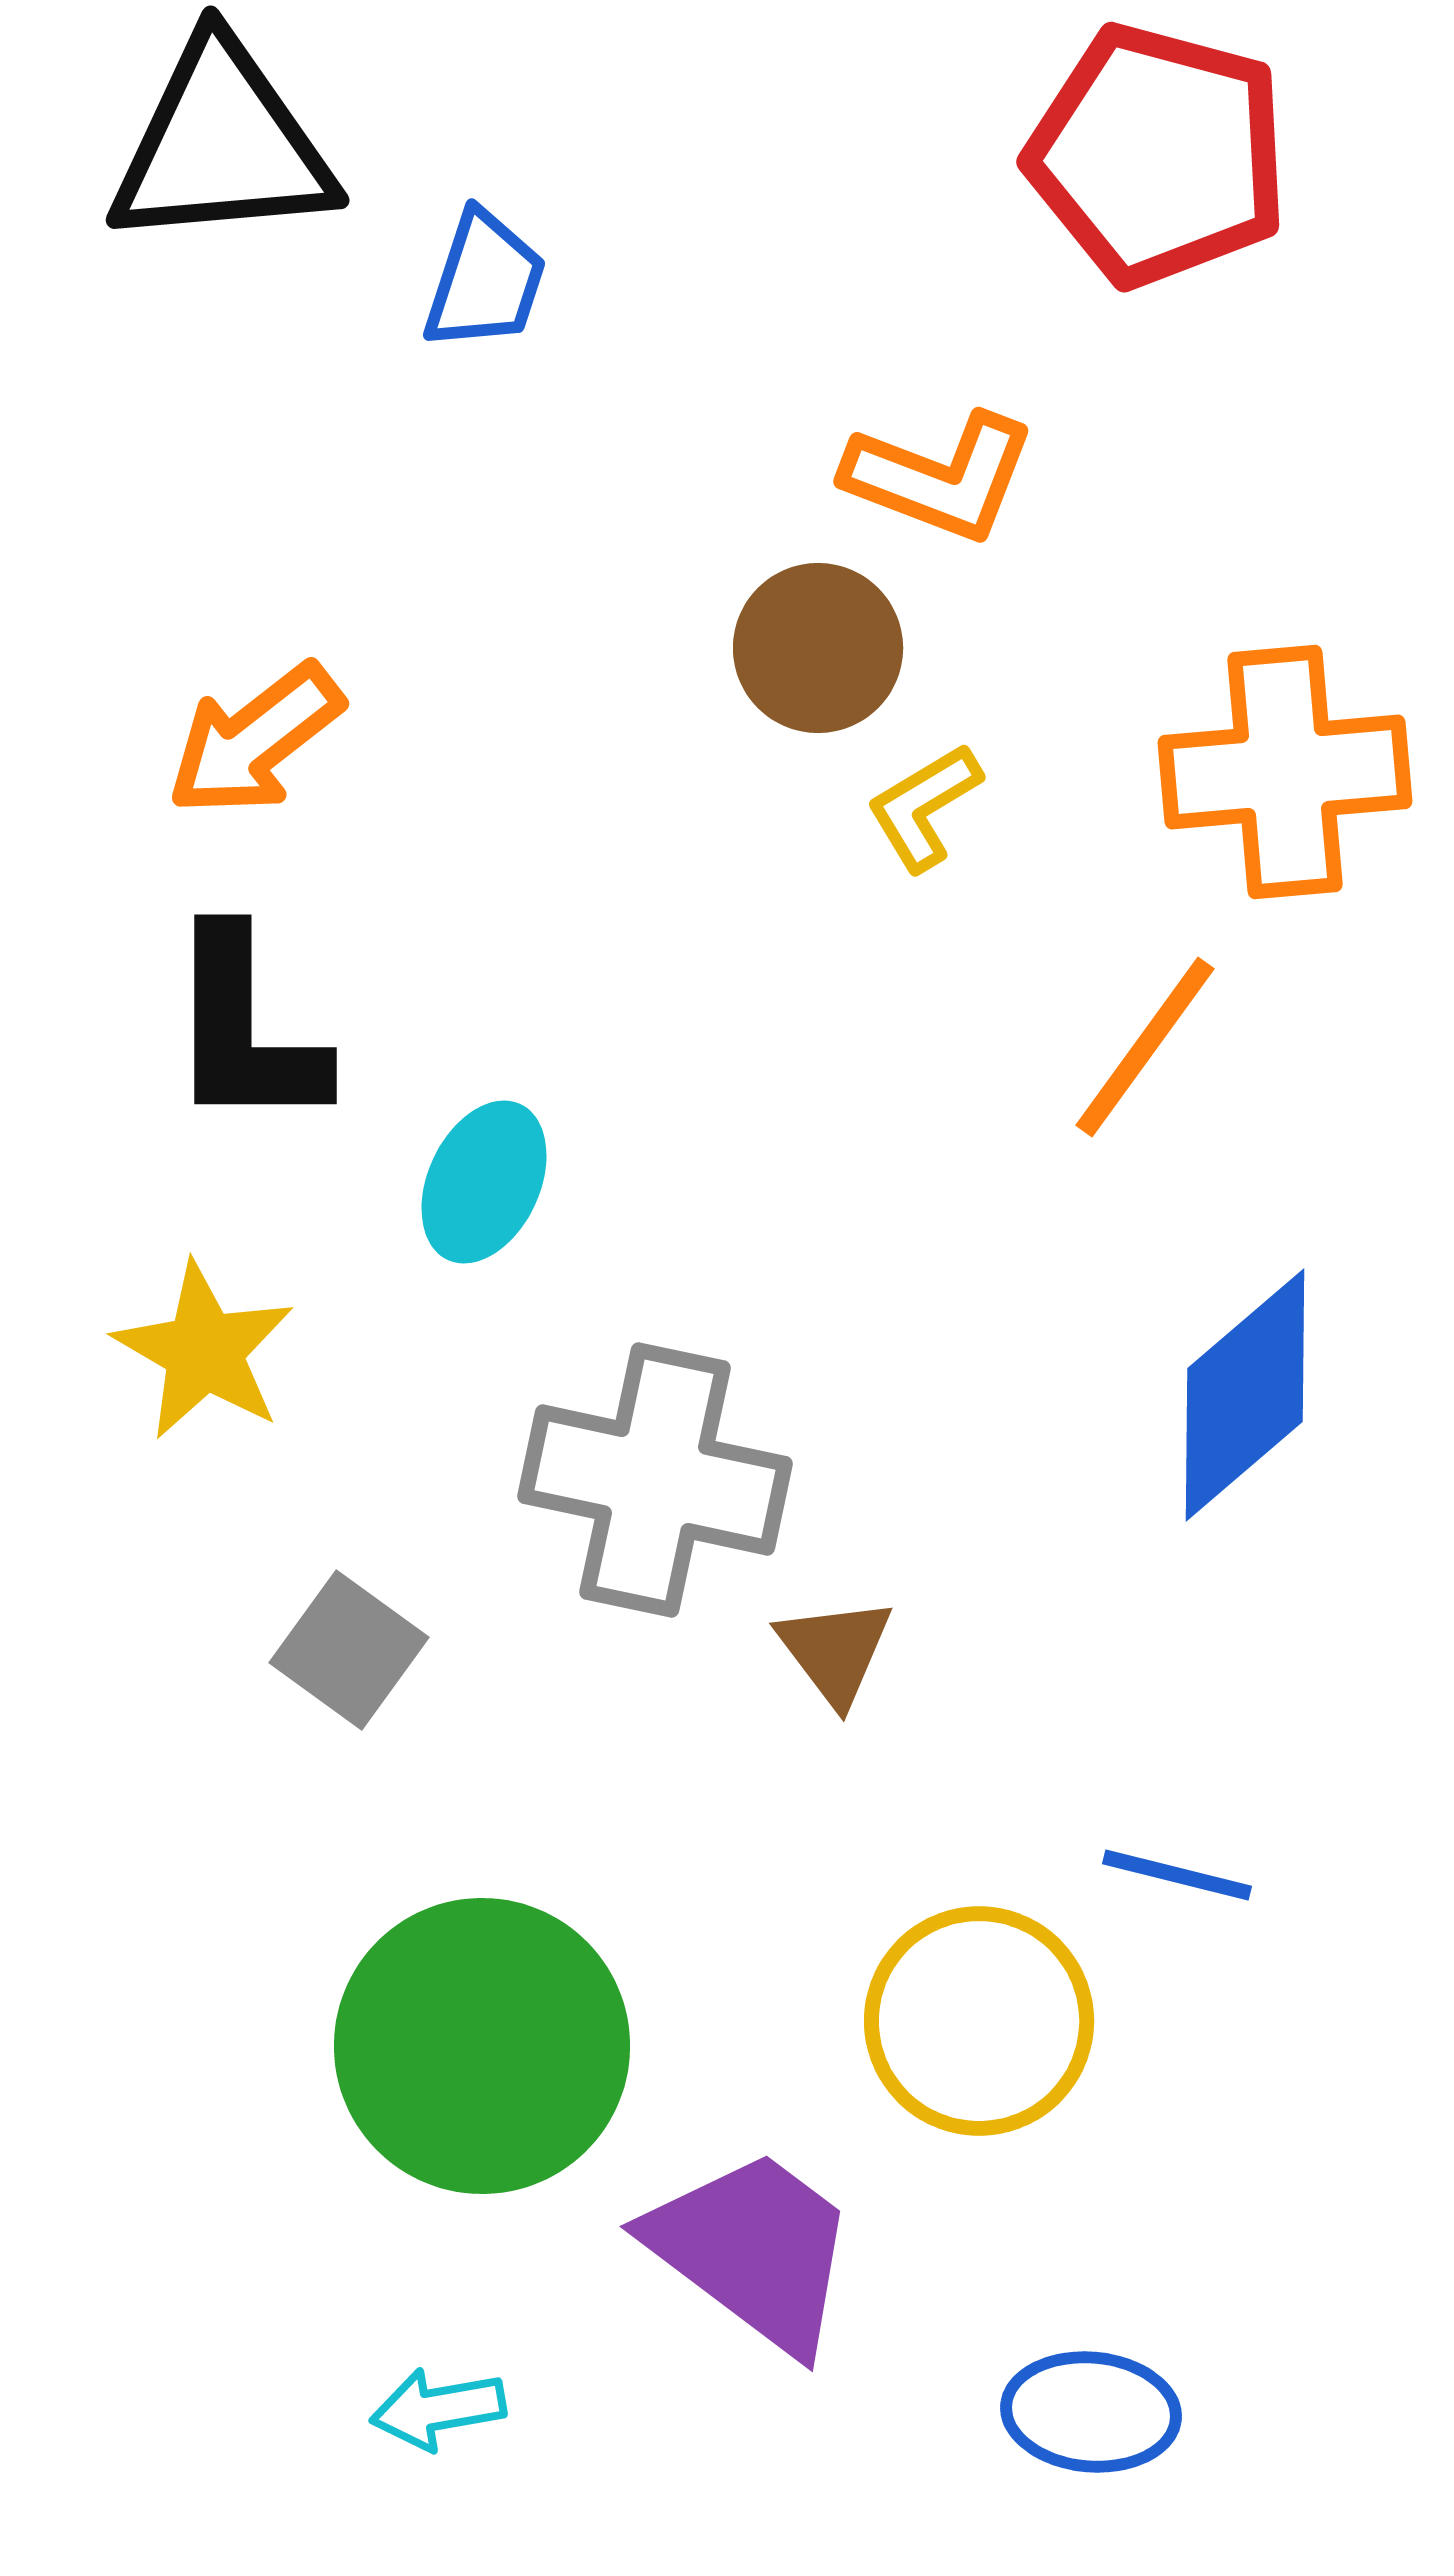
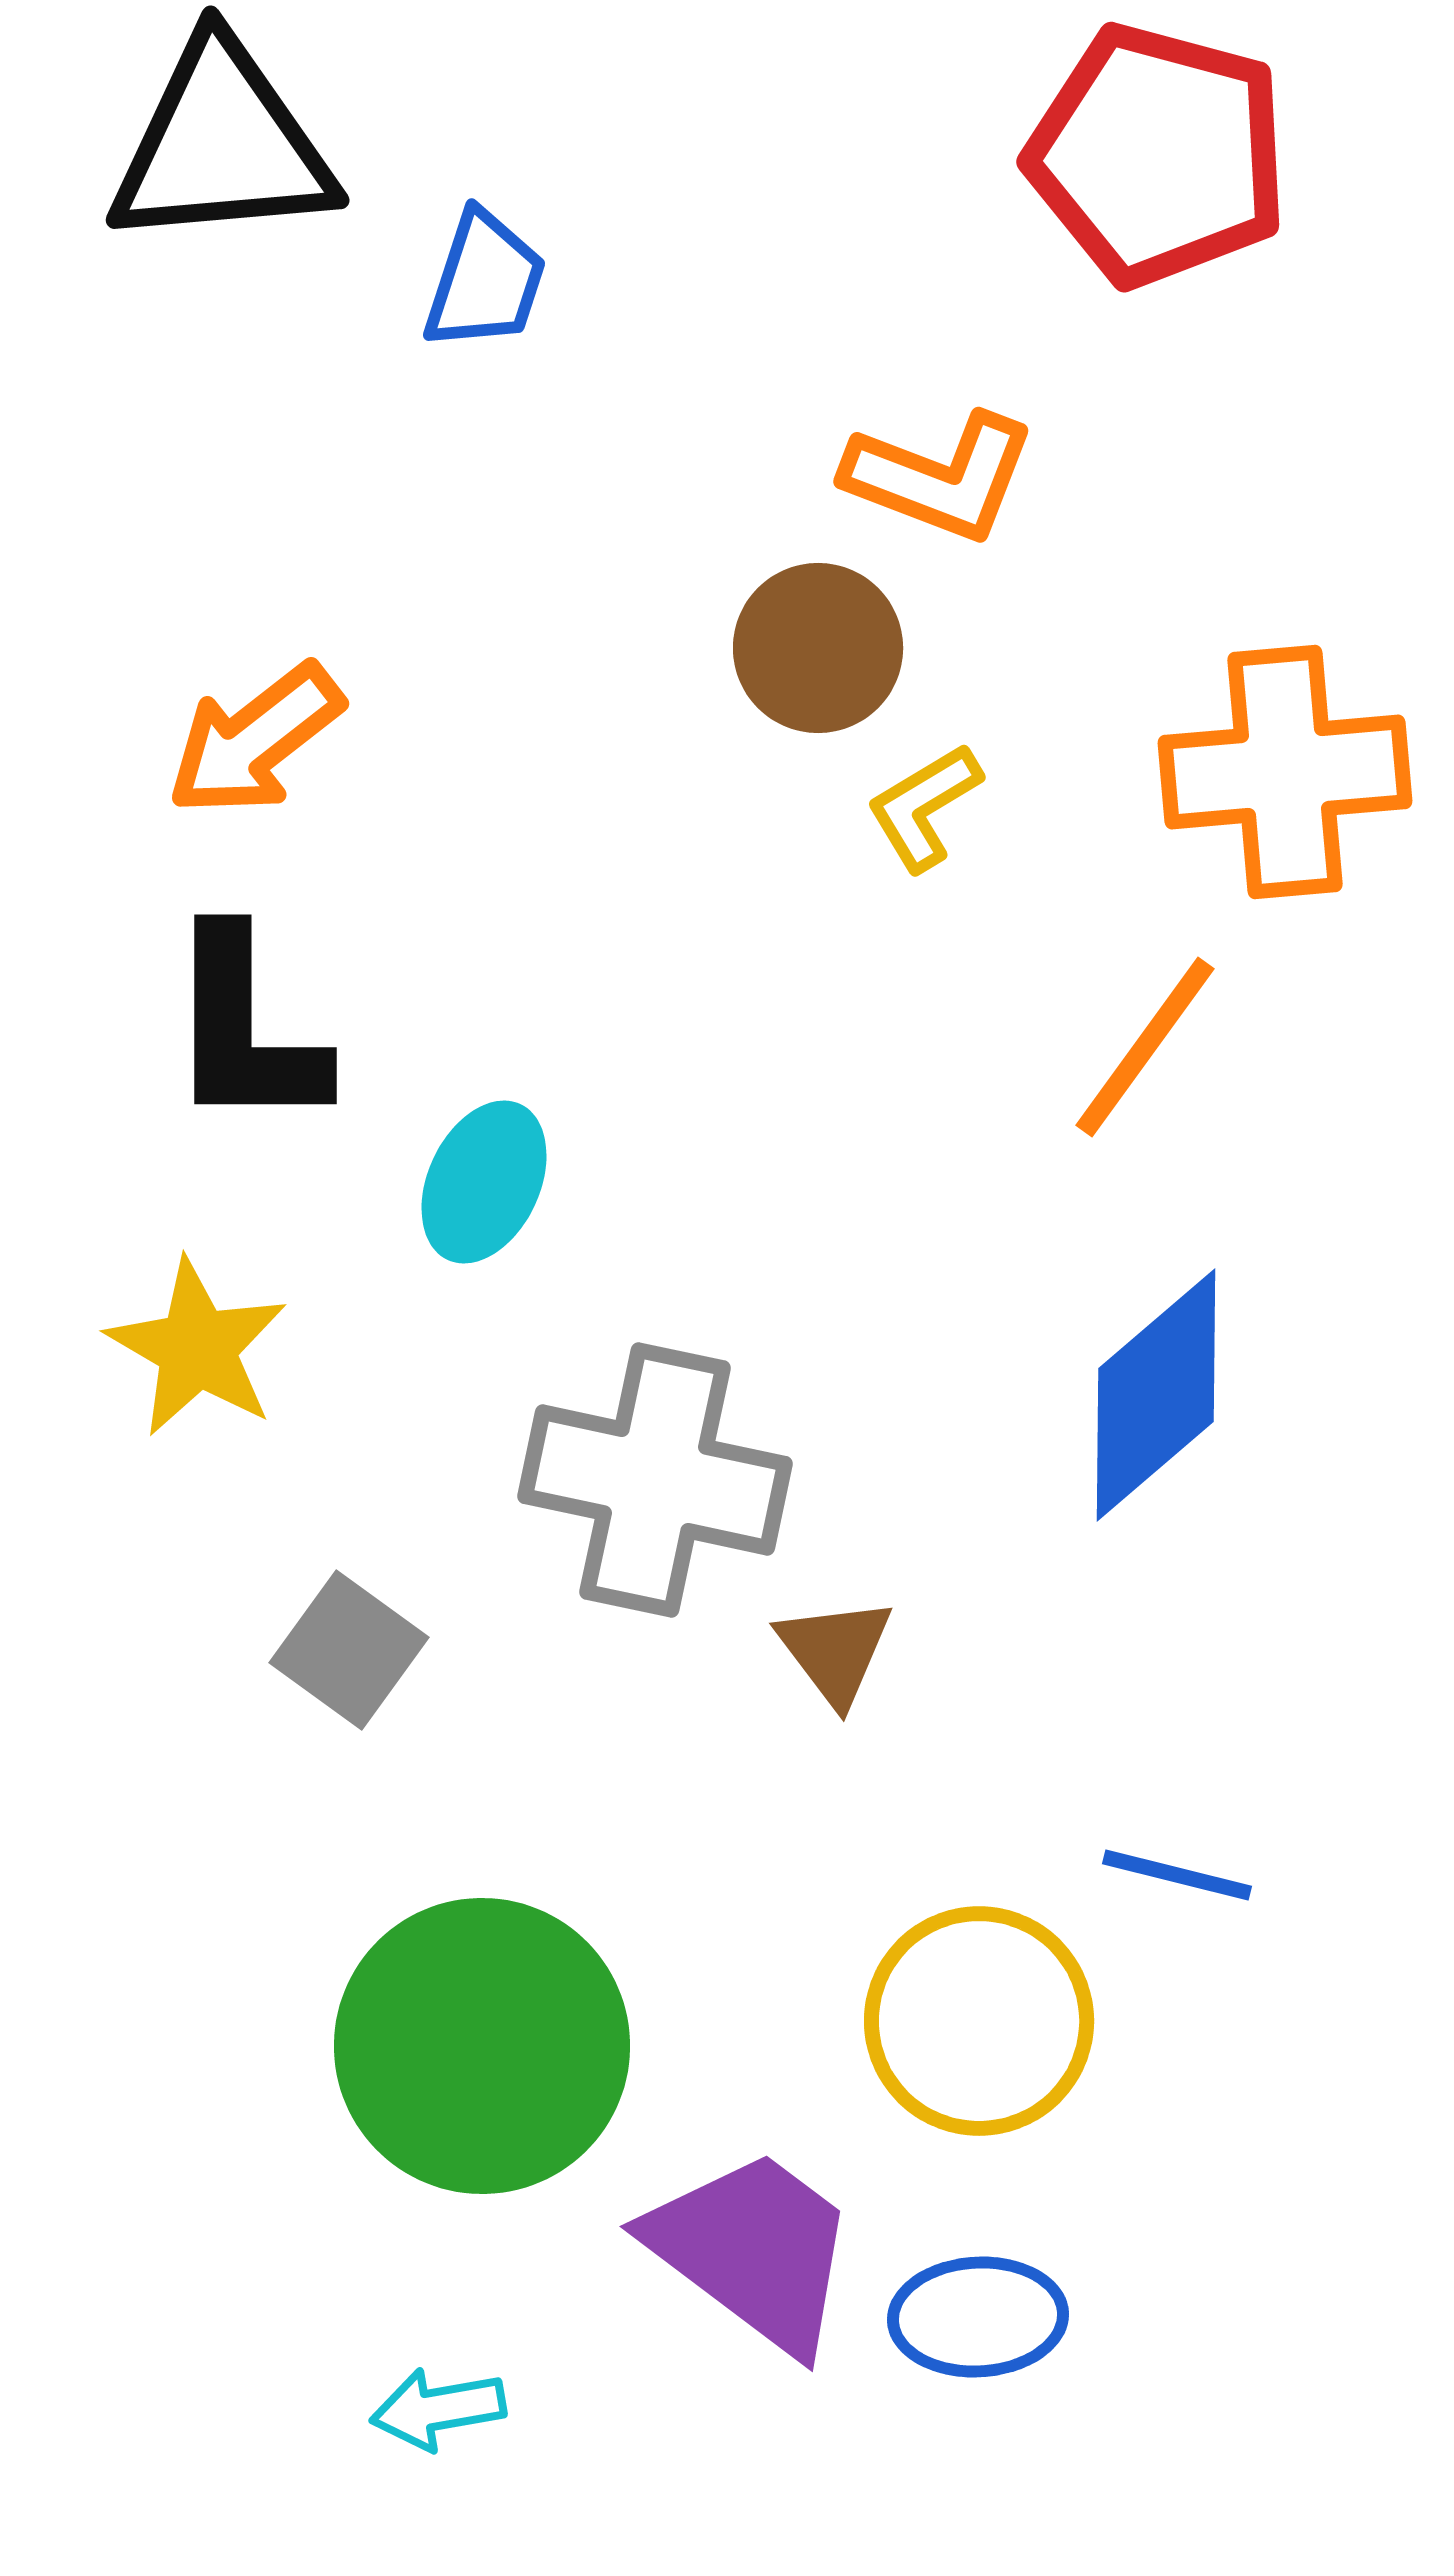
yellow star: moved 7 px left, 3 px up
blue diamond: moved 89 px left
blue ellipse: moved 113 px left, 95 px up; rotated 8 degrees counterclockwise
